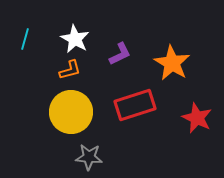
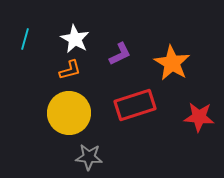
yellow circle: moved 2 px left, 1 px down
red star: moved 2 px right, 1 px up; rotated 20 degrees counterclockwise
